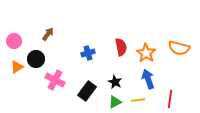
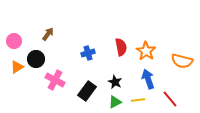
orange semicircle: moved 3 px right, 13 px down
orange star: moved 2 px up
red line: rotated 48 degrees counterclockwise
